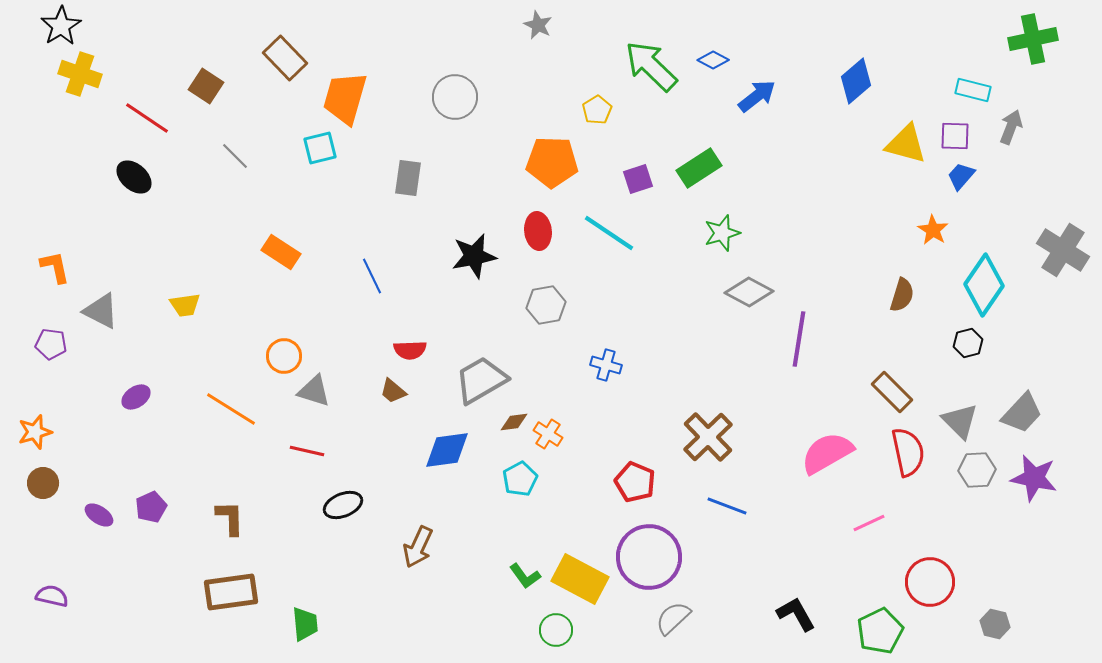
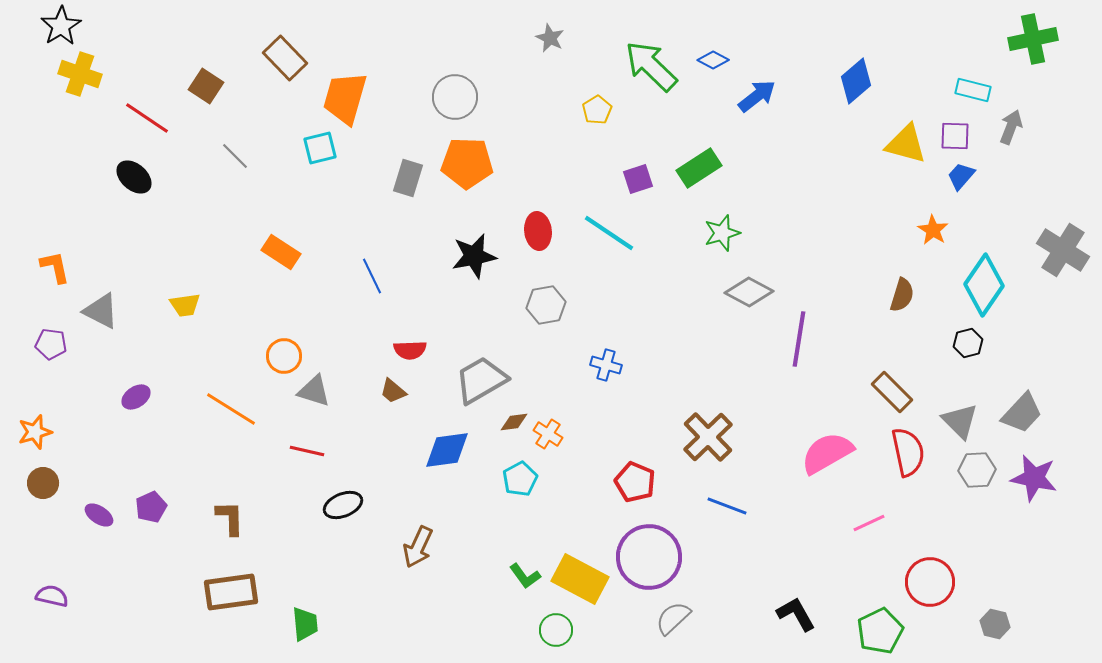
gray star at (538, 25): moved 12 px right, 13 px down
orange pentagon at (552, 162): moved 85 px left, 1 px down
gray rectangle at (408, 178): rotated 9 degrees clockwise
